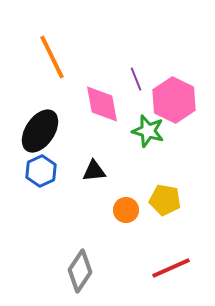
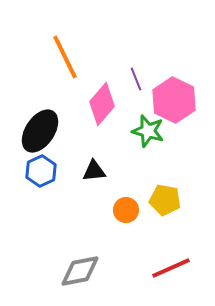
orange line: moved 13 px right
pink diamond: rotated 51 degrees clockwise
gray diamond: rotated 45 degrees clockwise
